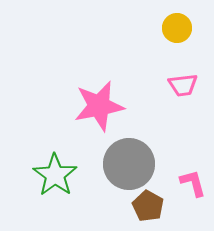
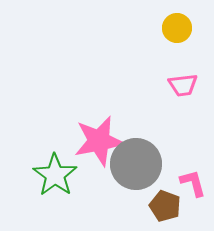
pink star: moved 35 px down
gray circle: moved 7 px right
brown pentagon: moved 17 px right; rotated 8 degrees counterclockwise
